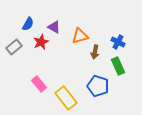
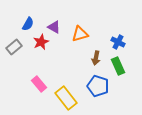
orange triangle: moved 2 px up
brown arrow: moved 1 px right, 6 px down
